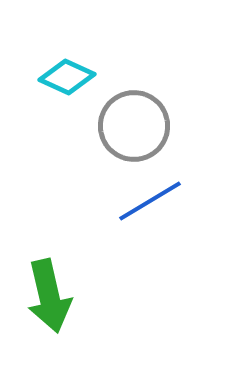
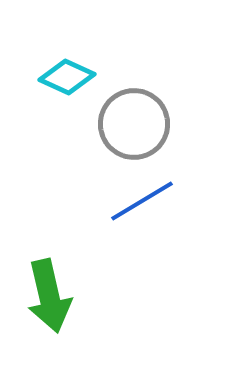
gray circle: moved 2 px up
blue line: moved 8 px left
